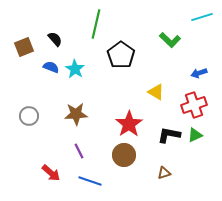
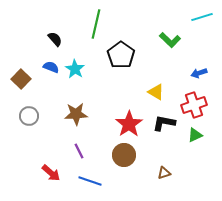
brown square: moved 3 px left, 32 px down; rotated 24 degrees counterclockwise
black L-shape: moved 5 px left, 12 px up
